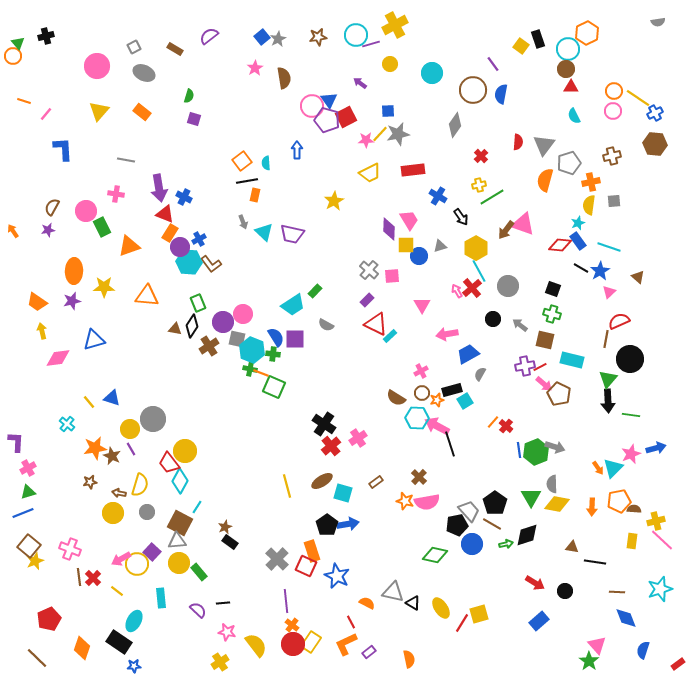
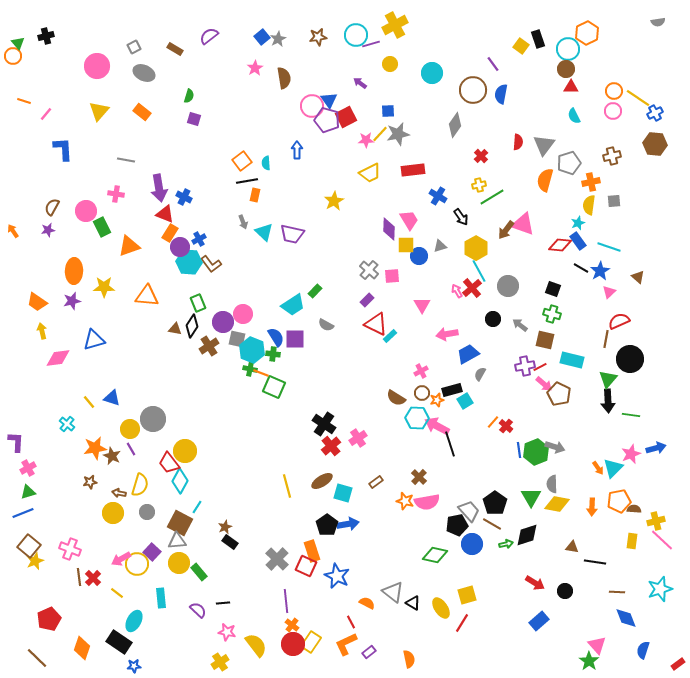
yellow line at (117, 591): moved 2 px down
gray triangle at (393, 592): rotated 25 degrees clockwise
yellow square at (479, 614): moved 12 px left, 19 px up
